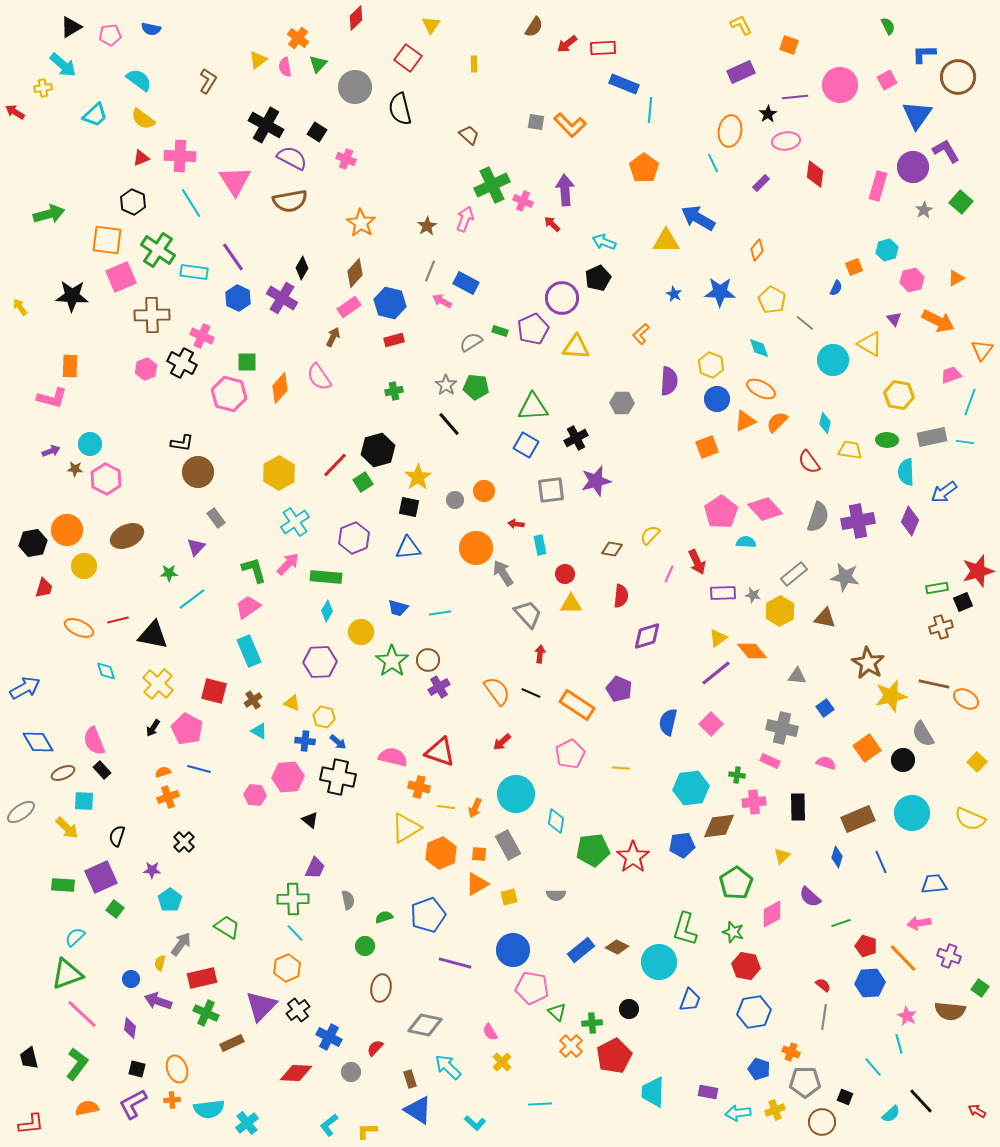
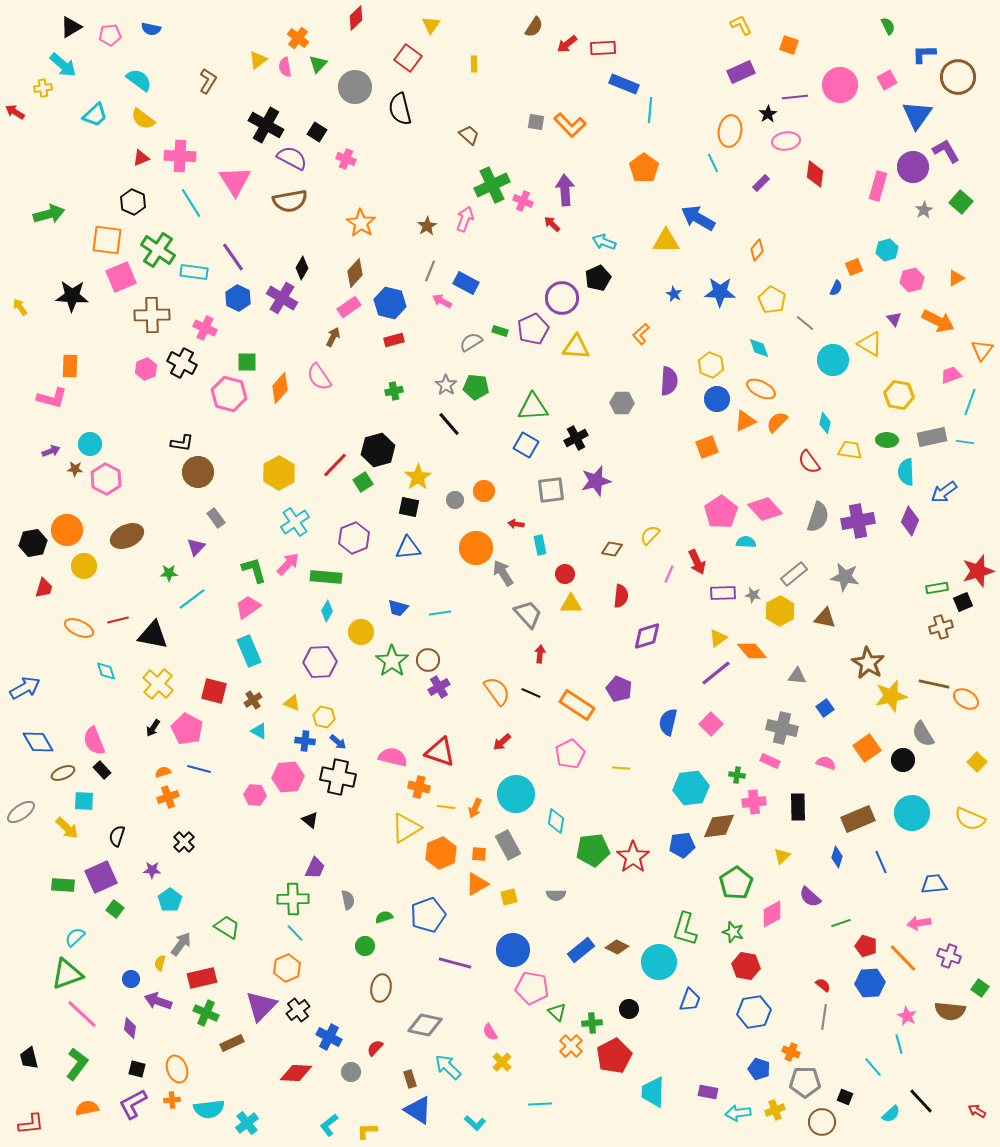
pink cross at (202, 336): moved 3 px right, 8 px up
